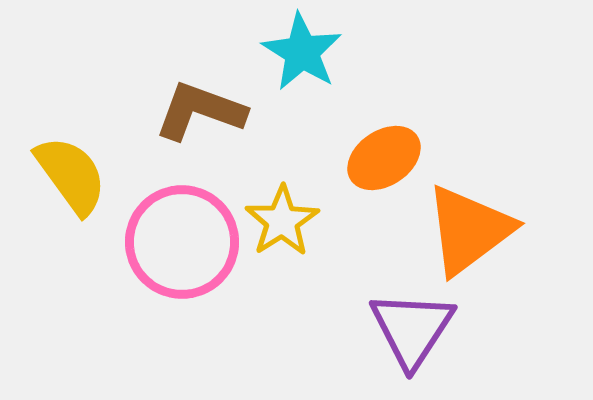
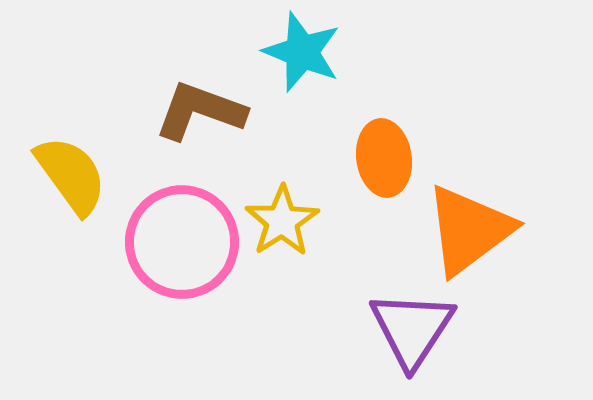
cyan star: rotated 10 degrees counterclockwise
orange ellipse: rotated 64 degrees counterclockwise
